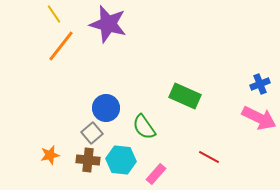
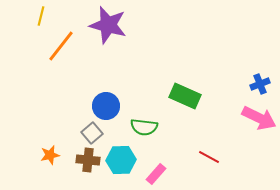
yellow line: moved 13 px left, 2 px down; rotated 48 degrees clockwise
purple star: moved 1 px down
blue circle: moved 2 px up
green semicircle: rotated 48 degrees counterclockwise
cyan hexagon: rotated 8 degrees counterclockwise
